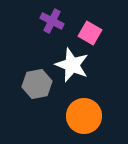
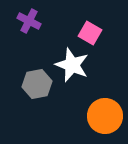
purple cross: moved 23 px left
orange circle: moved 21 px right
